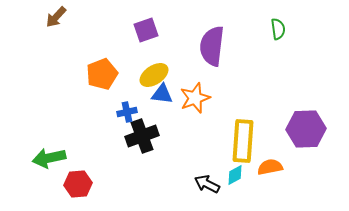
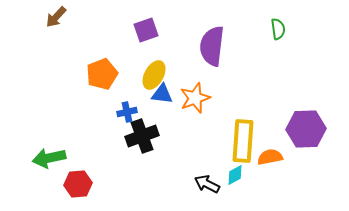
yellow ellipse: rotated 28 degrees counterclockwise
orange semicircle: moved 10 px up
